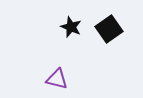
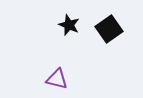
black star: moved 2 px left, 2 px up
